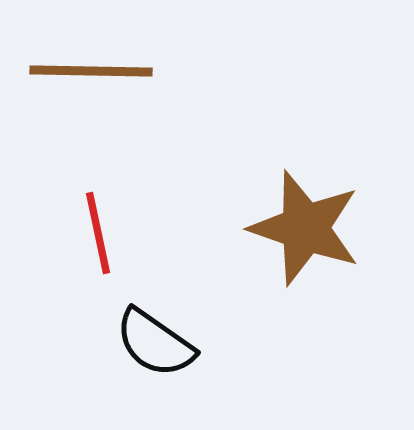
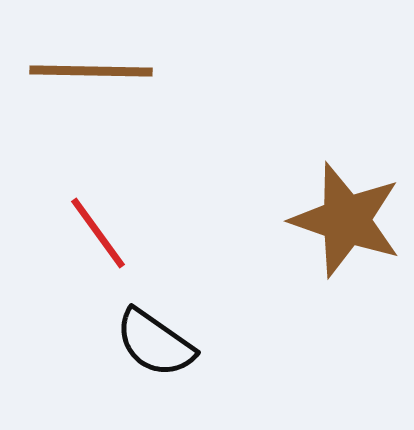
brown star: moved 41 px right, 8 px up
red line: rotated 24 degrees counterclockwise
